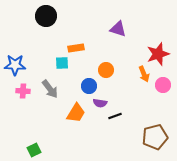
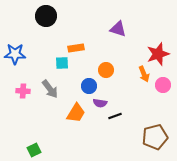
blue star: moved 11 px up
